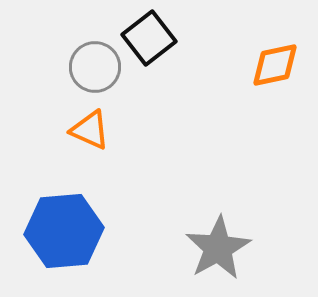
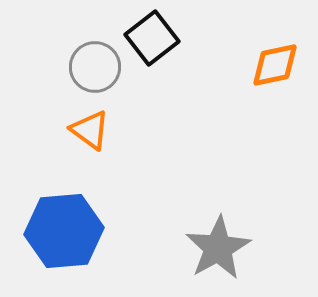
black square: moved 3 px right
orange triangle: rotated 12 degrees clockwise
